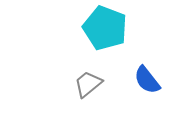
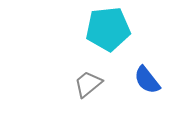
cyan pentagon: moved 3 px right, 1 px down; rotated 27 degrees counterclockwise
